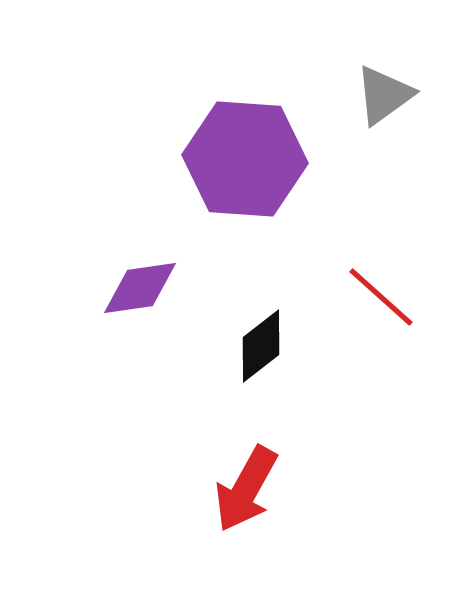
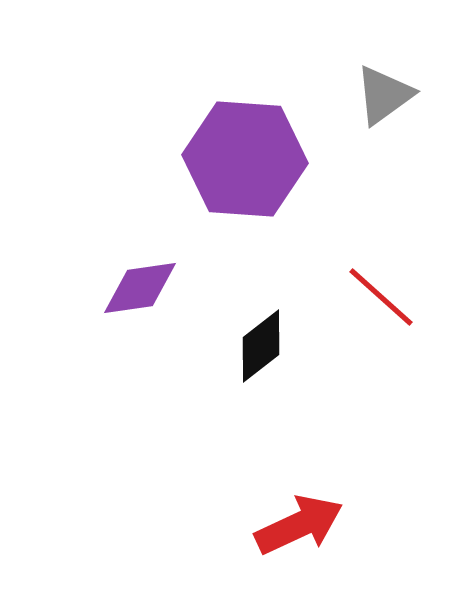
red arrow: moved 53 px right, 36 px down; rotated 144 degrees counterclockwise
